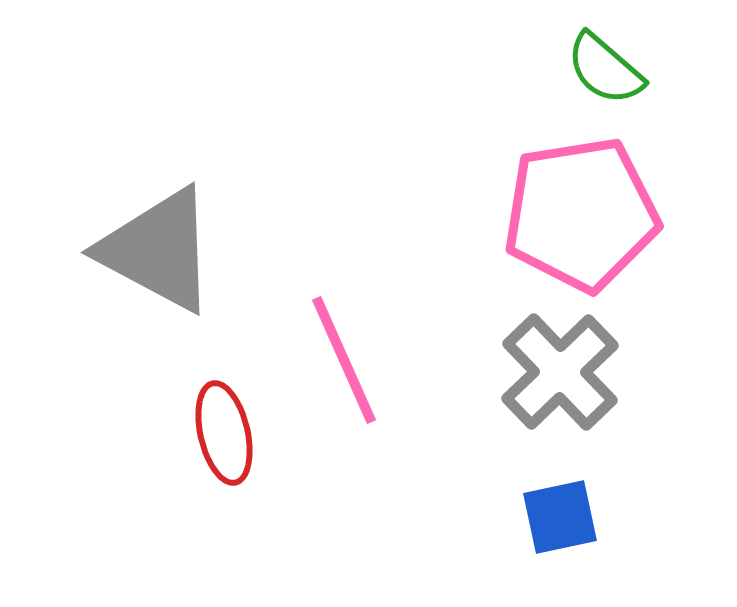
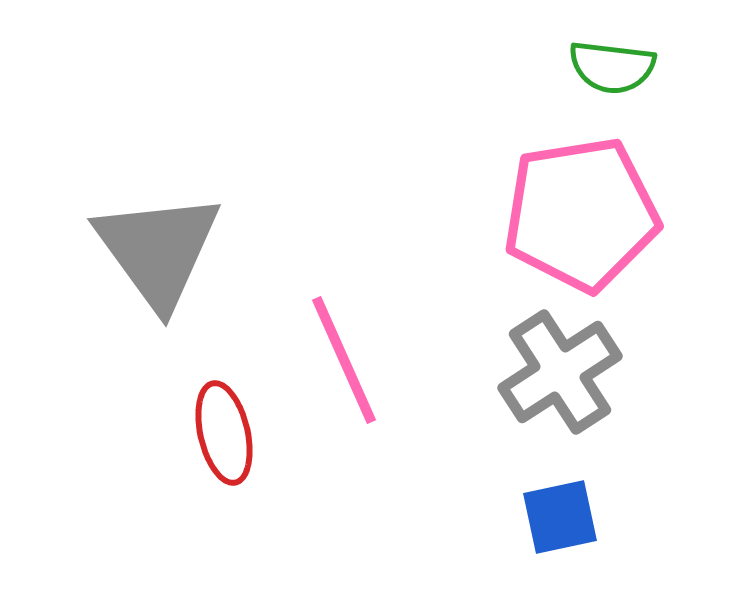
green semicircle: moved 7 px right, 2 px up; rotated 34 degrees counterclockwise
gray triangle: rotated 26 degrees clockwise
gray cross: rotated 11 degrees clockwise
